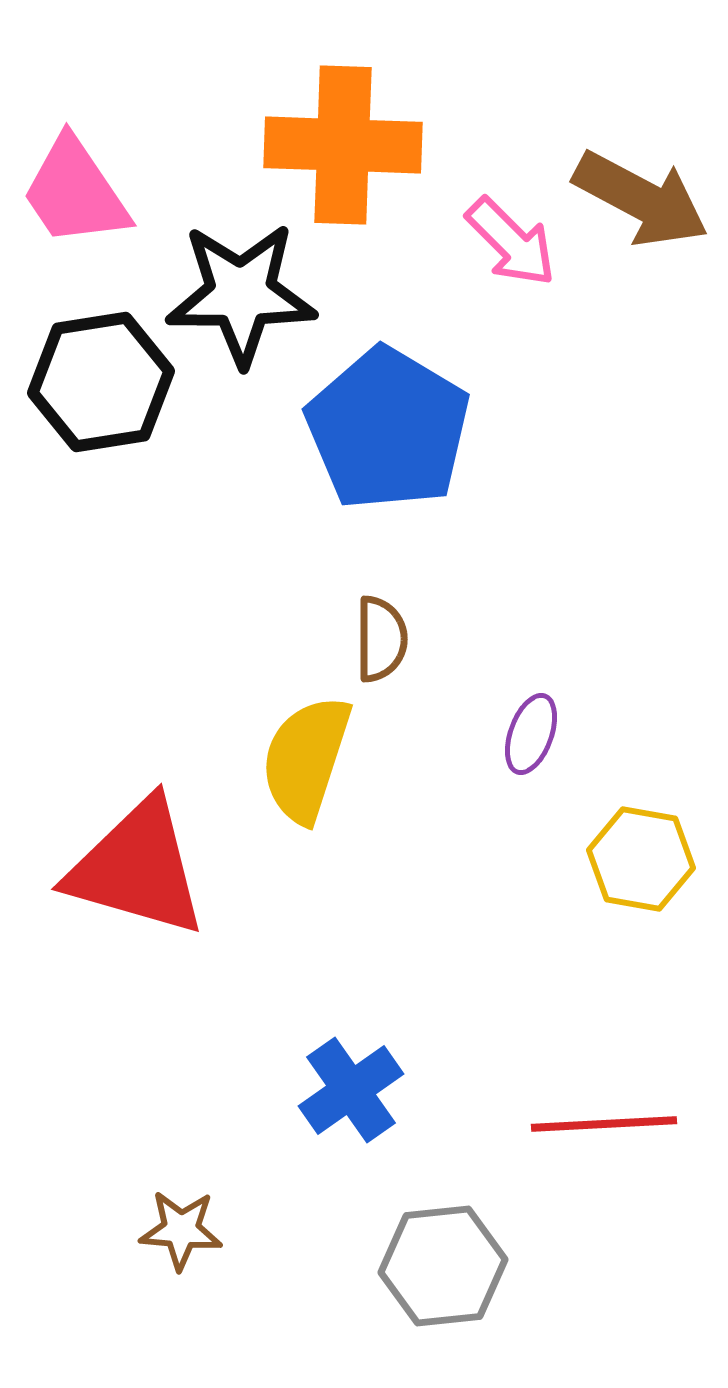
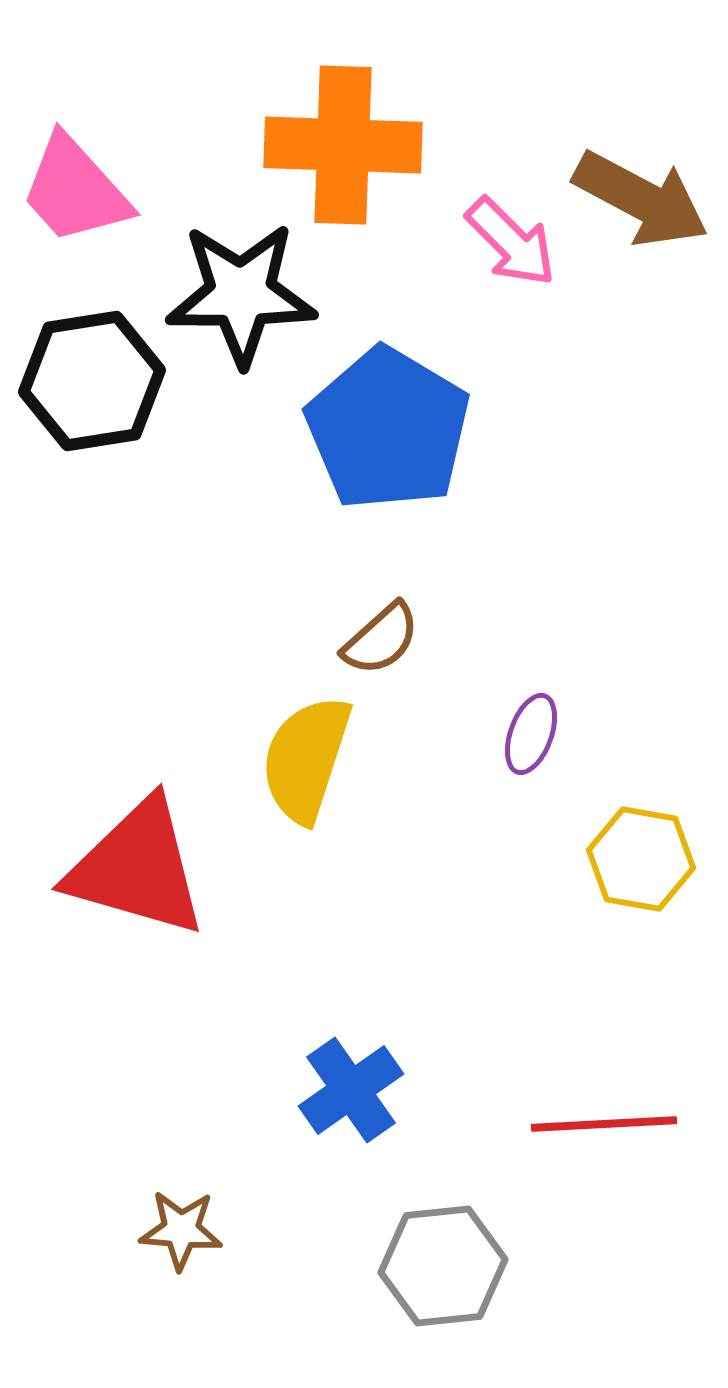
pink trapezoid: moved 2 px up; rotated 8 degrees counterclockwise
black hexagon: moved 9 px left, 1 px up
brown semicircle: rotated 48 degrees clockwise
